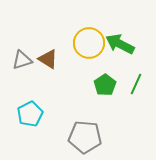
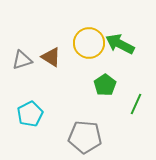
brown triangle: moved 3 px right, 2 px up
green line: moved 20 px down
